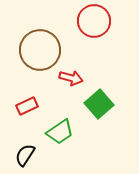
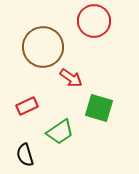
brown circle: moved 3 px right, 3 px up
red arrow: rotated 20 degrees clockwise
green square: moved 4 px down; rotated 32 degrees counterclockwise
black semicircle: rotated 50 degrees counterclockwise
